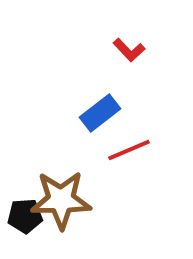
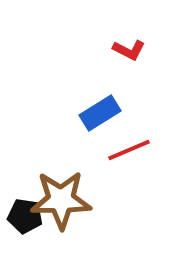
red L-shape: rotated 20 degrees counterclockwise
blue rectangle: rotated 6 degrees clockwise
black pentagon: rotated 12 degrees clockwise
